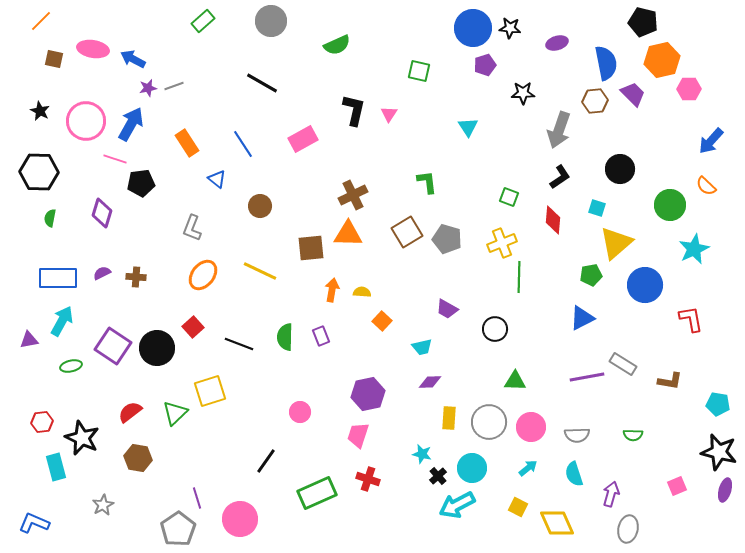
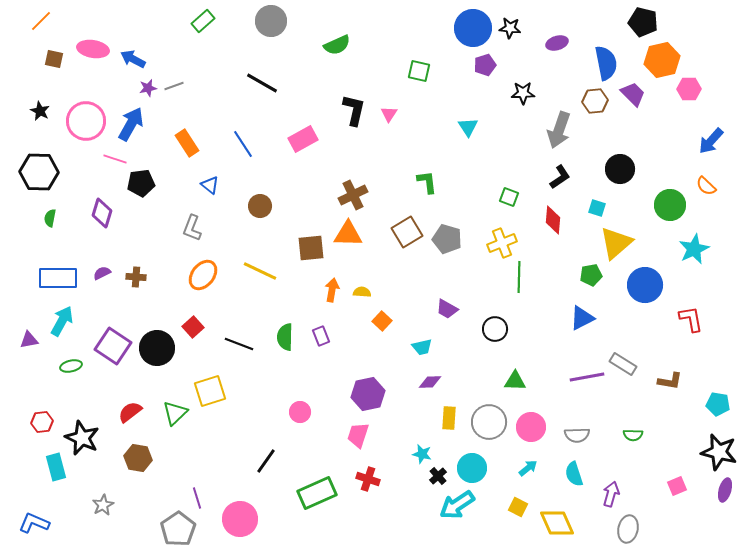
blue triangle at (217, 179): moved 7 px left, 6 px down
cyan arrow at (457, 505): rotated 6 degrees counterclockwise
